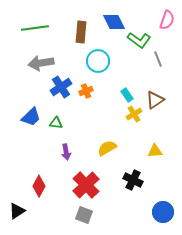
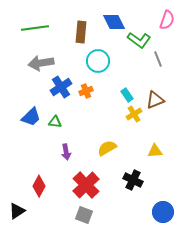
brown triangle: rotated 12 degrees clockwise
green triangle: moved 1 px left, 1 px up
